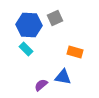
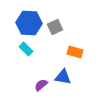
gray square: moved 9 px down
blue hexagon: moved 2 px up
